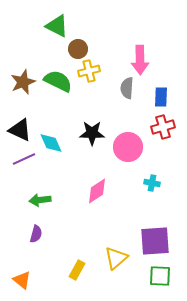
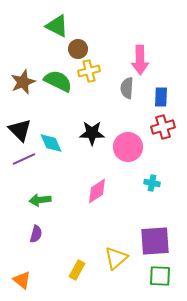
black triangle: rotated 20 degrees clockwise
